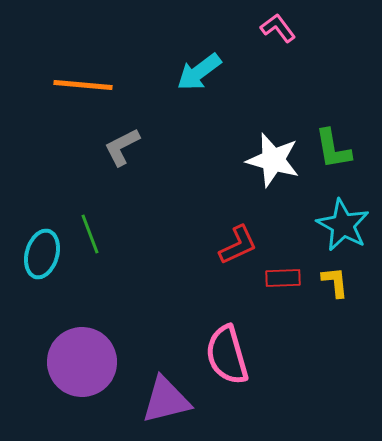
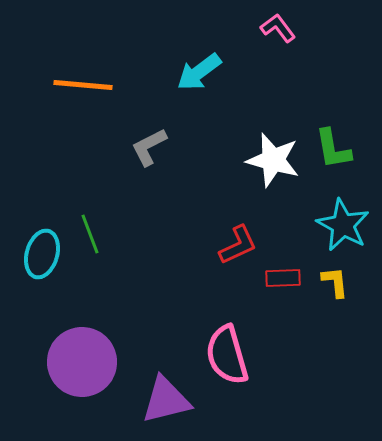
gray L-shape: moved 27 px right
